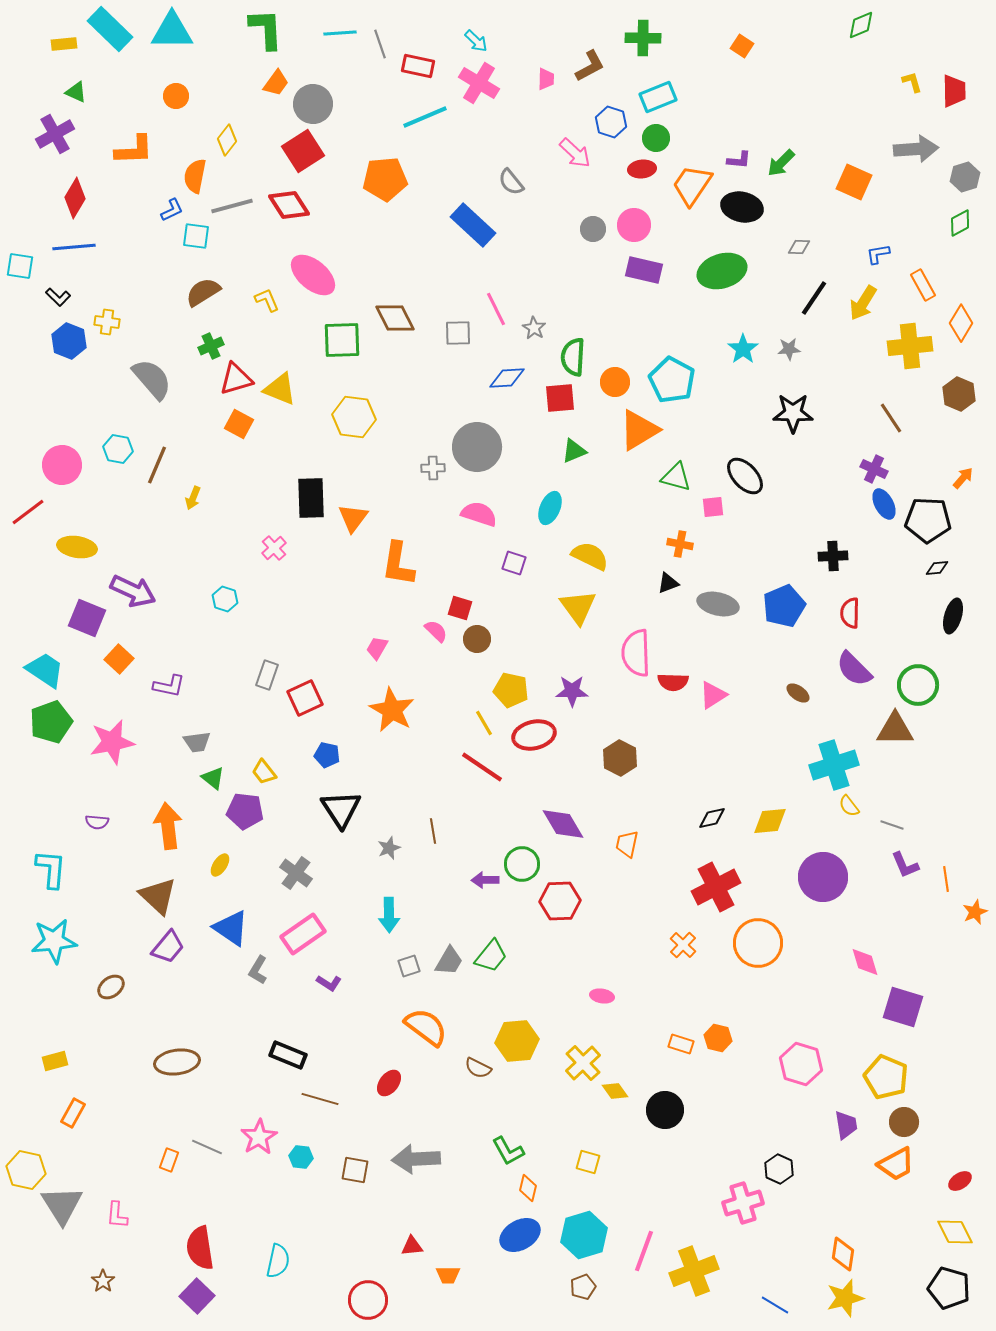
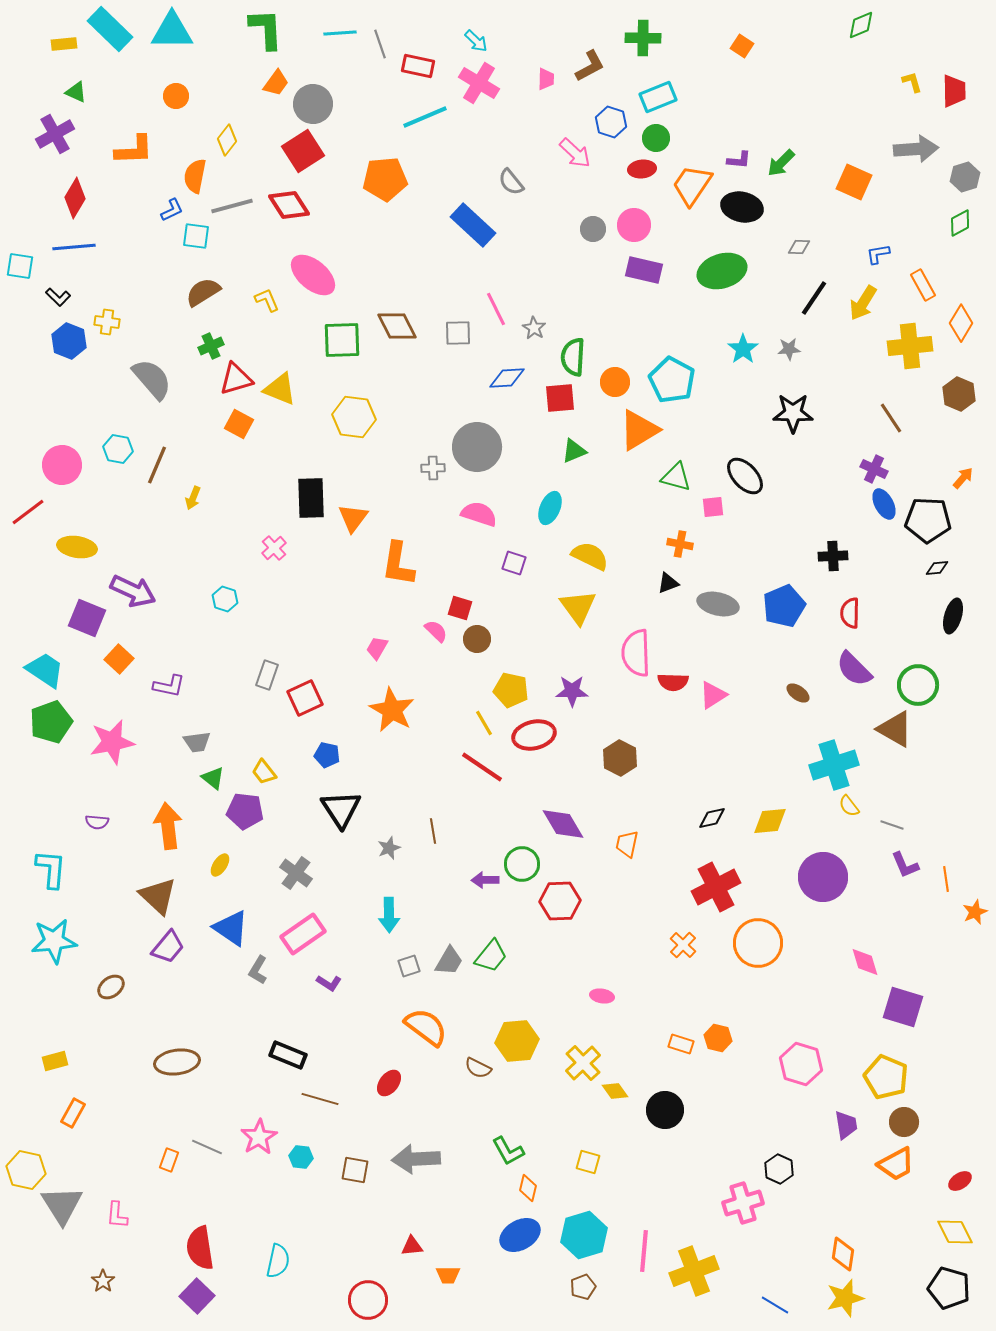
brown diamond at (395, 318): moved 2 px right, 8 px down
brown triangle at (895, 729): rotated 30 degrees clockwise
pink line at (644, 1251): rotated 15 degrees counterclockwise
